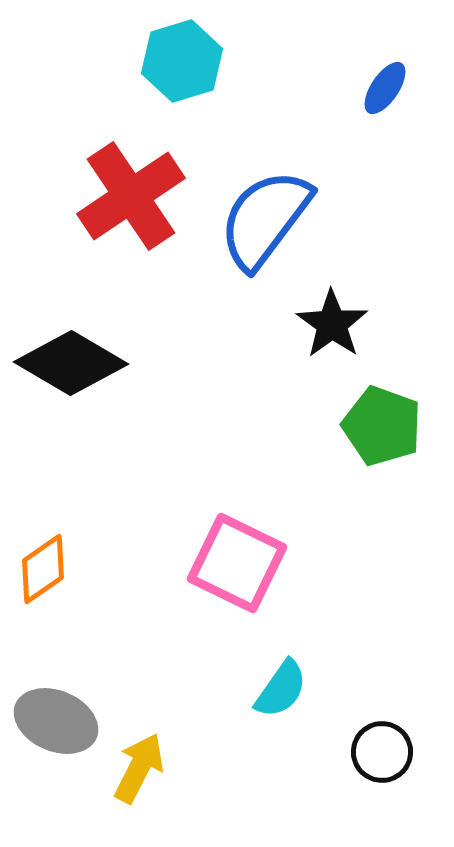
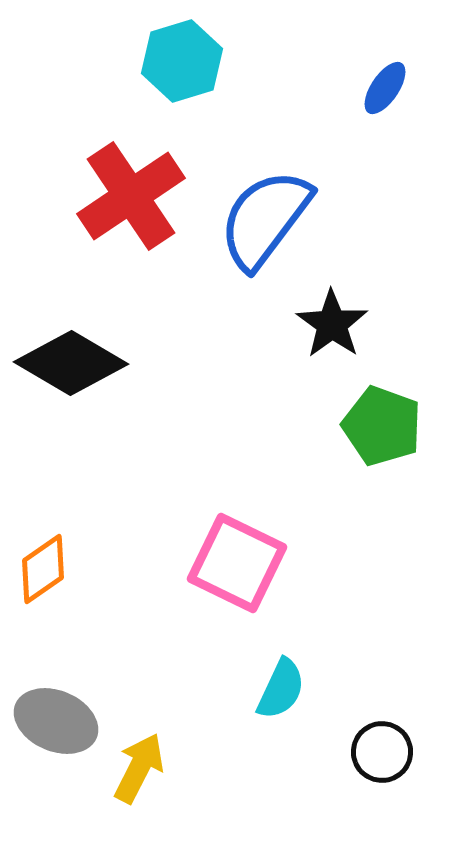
cyan semicircle: rotated 10 degrees counterclockwise
